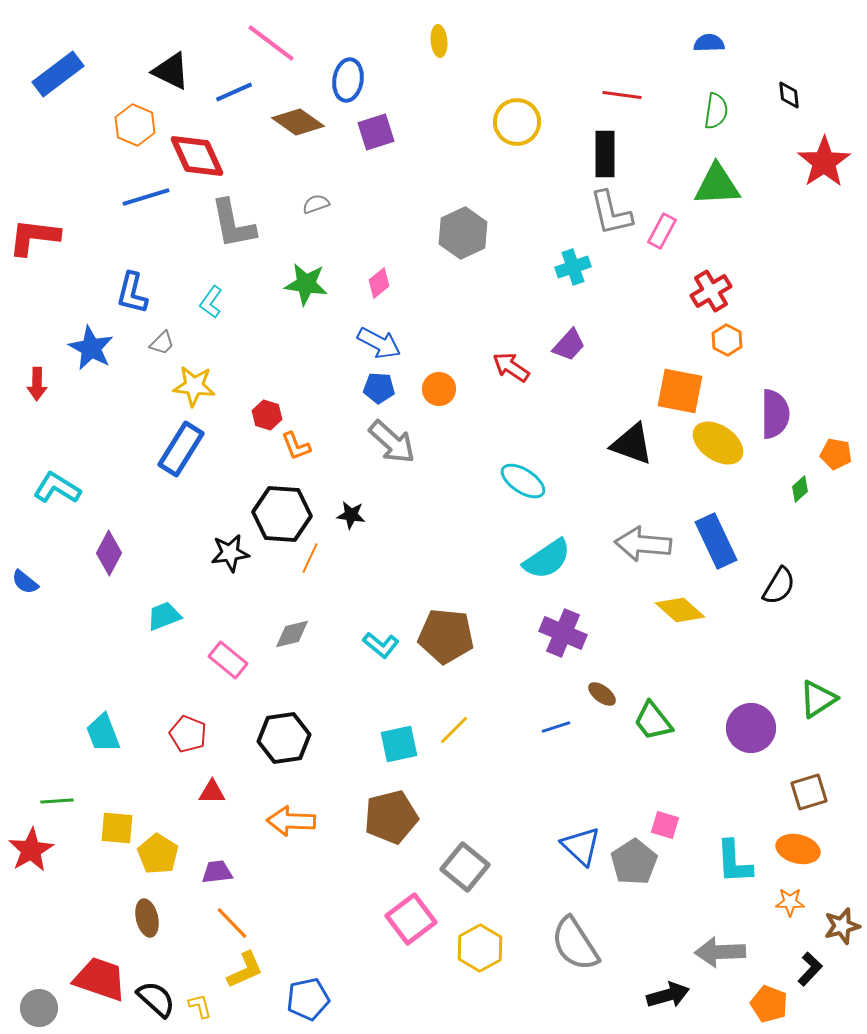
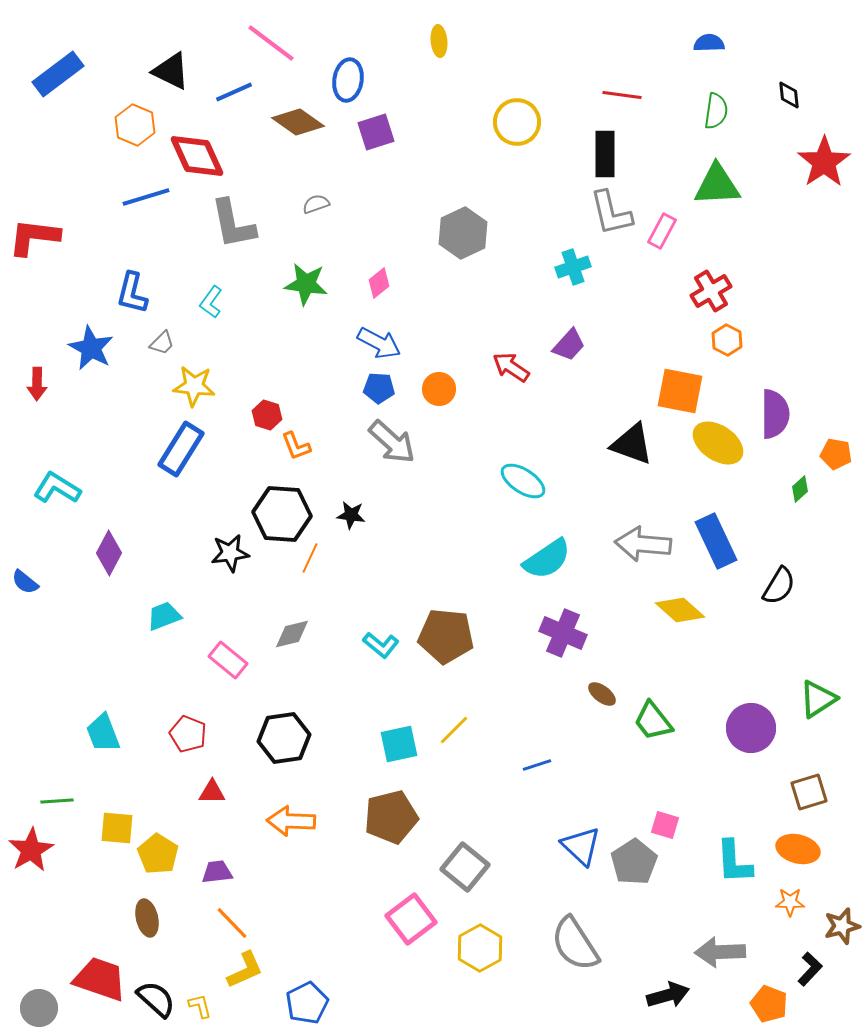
blue line at (556, 727): moved 19 px left, 38 px down
blue pentagon at (308, 999): moved 1 px left, 4 px down; rotated 15 degrees counterclockwise
